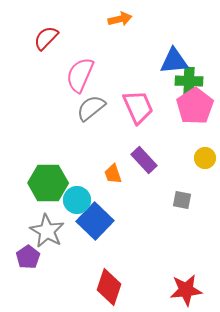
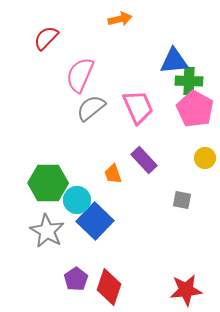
pink pentagon: moved 3 px down; rotated 9 degrees counterclockwise
purple pentagon: moved 48 px right, 22 px down
